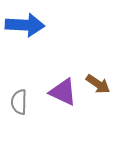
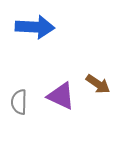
blue arrow: moved 10 px right, 2 px down
purple triangle: moved 2 px left, 4 px down
